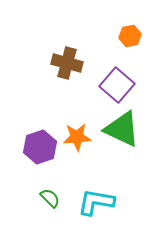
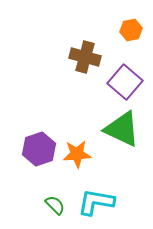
orange hexagon: moved 1 px right, 6 px up
brown cross: moved 18 px right, 6 px up
purple square: moved 8 px right, 3 px up
orange star: moved 17 px down
purple hexagon: moved 1 px left, 2 px down
green semicircle: moved 5 px right, 7 px down
